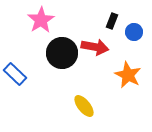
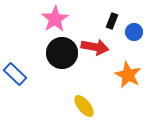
pink star: moved 14 px right, 1 px up
